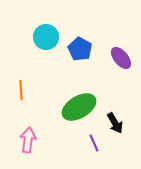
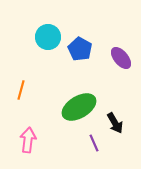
cyan circle: moved 2 px right
orange line: rotated 18 degrees clockwise
